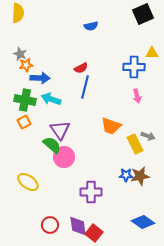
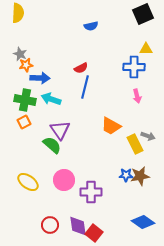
yellow triangle: moved 6 px left, 4 px up
orange trapezoid: rotated 10 degrees clockwise
pink circle: moved 23 px down
